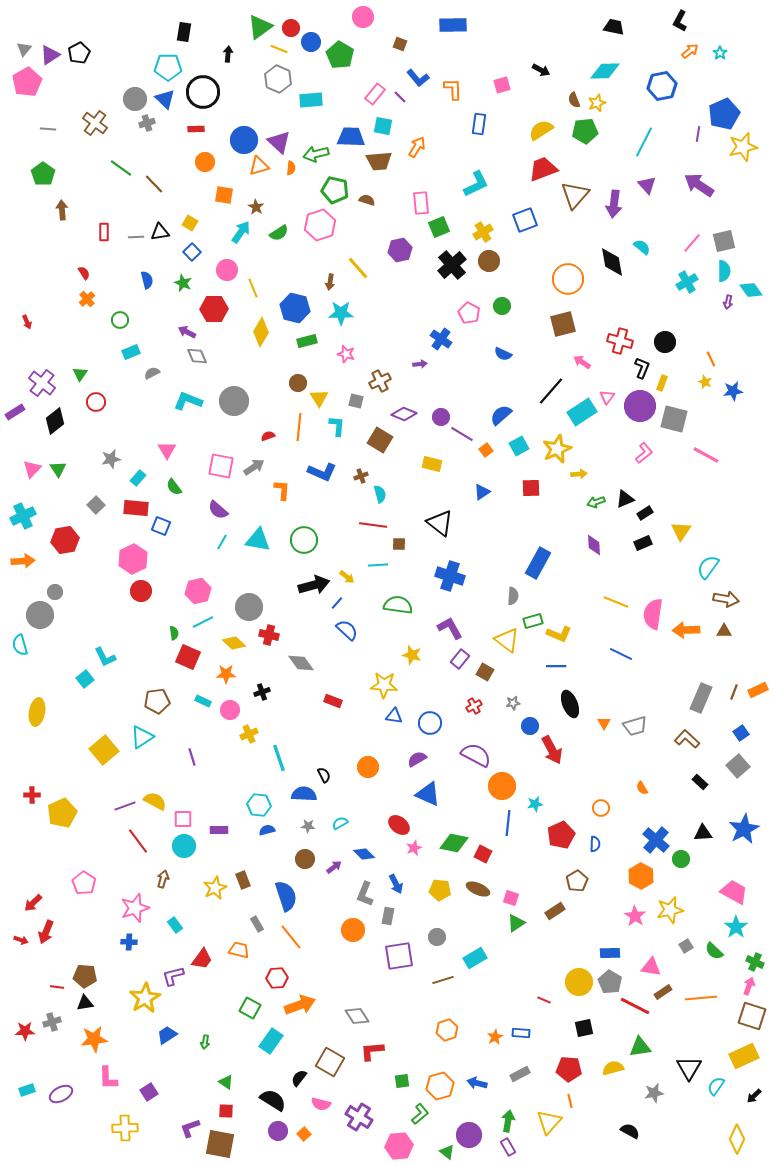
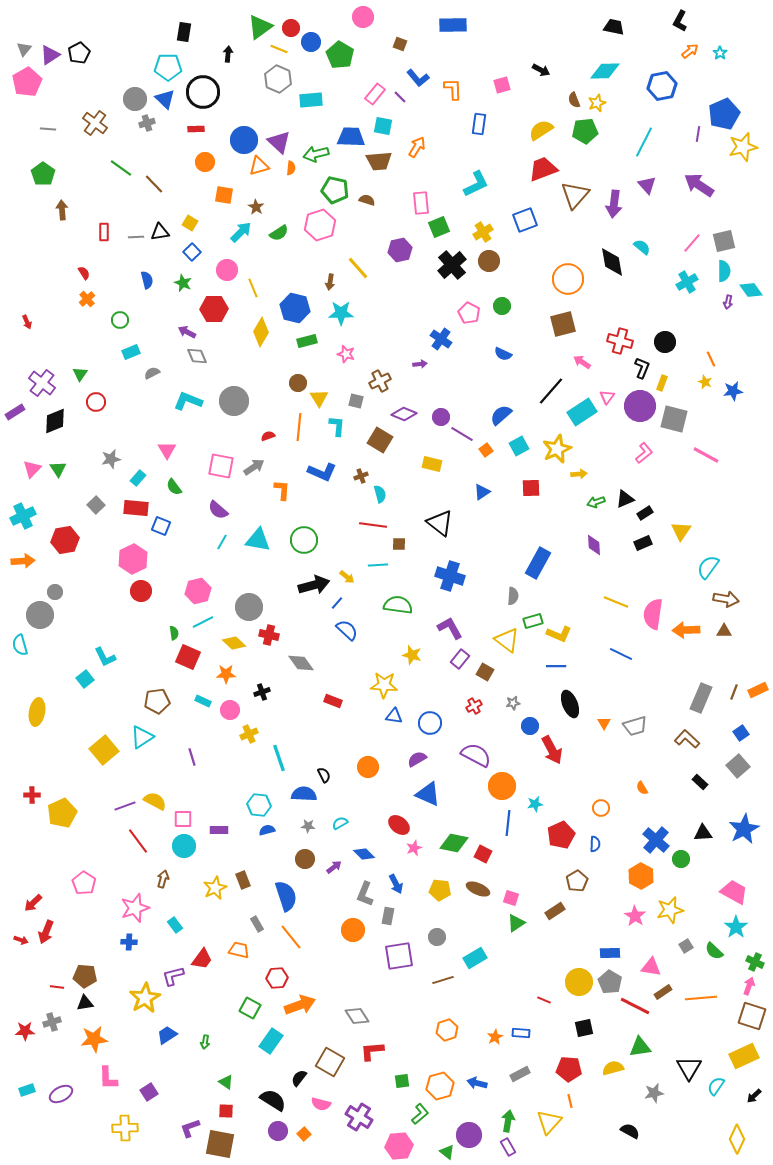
cyan arrow at (241, 232): rotated 10 degrees clockwise
black diamond at (55, 421): rotated 16 degrees clockwise
